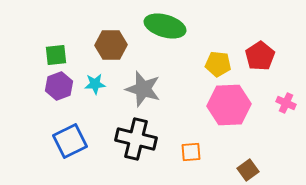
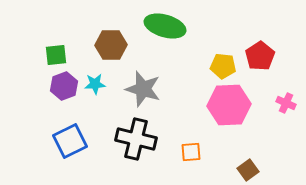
yellow pentagon: moved 5 px right, 2 px down
purple hexagon: moved 5 px right
